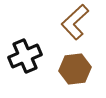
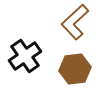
black cross: rotated 12 degrees counterclockwise
